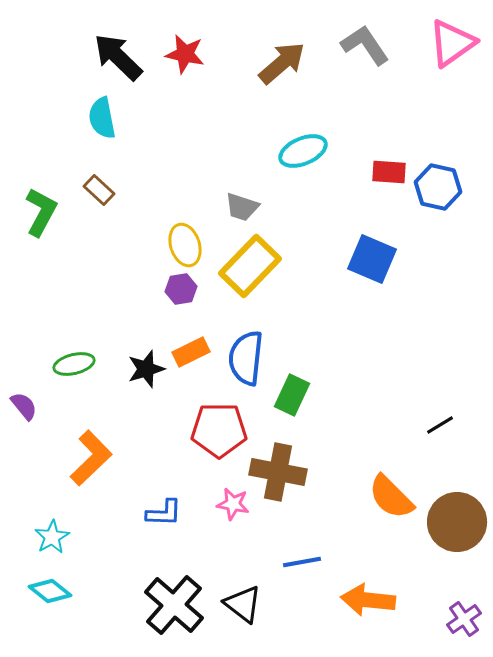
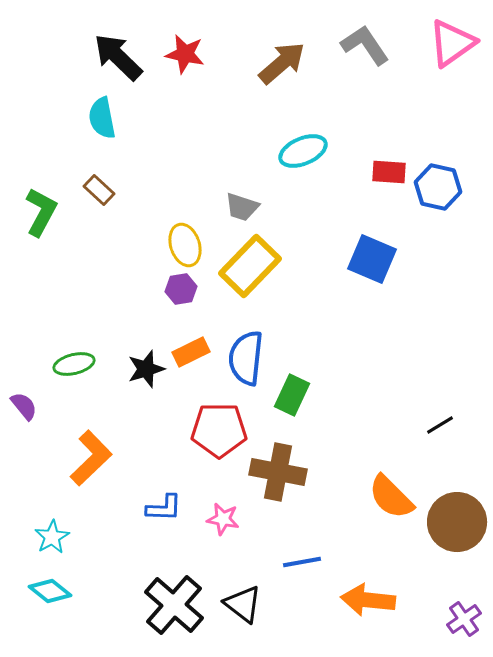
pink star: moved 10 px left, 15 px down
blue L-shape: moved 5 px up
